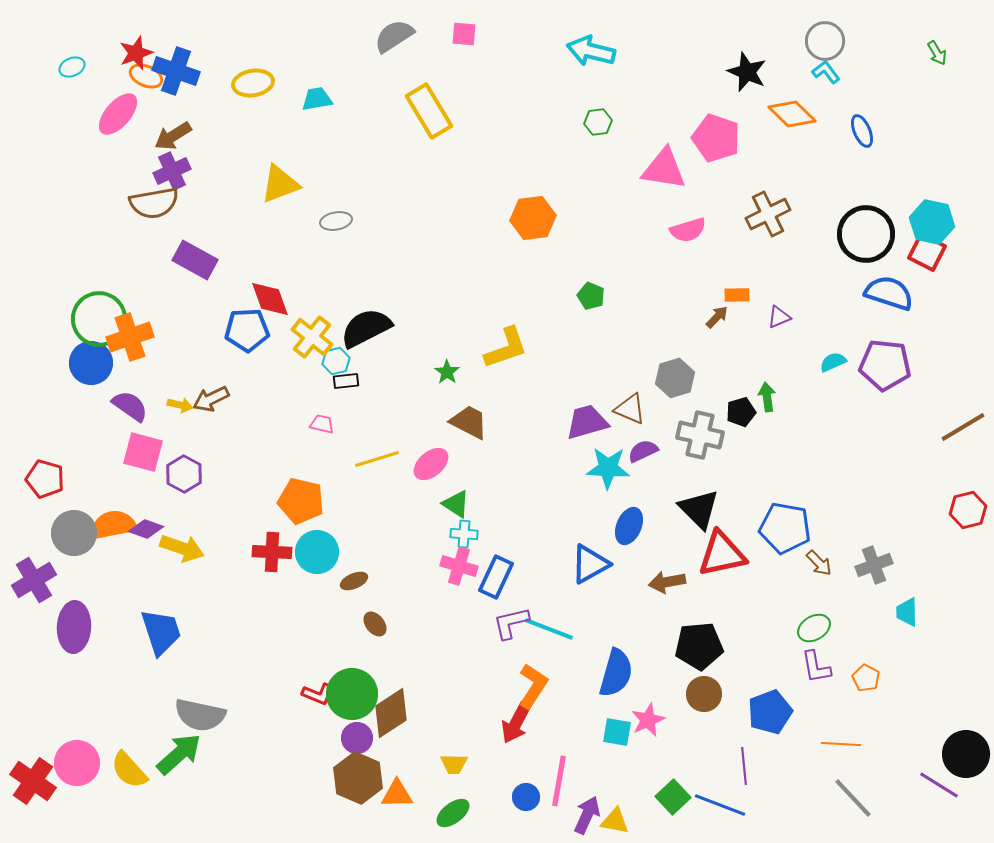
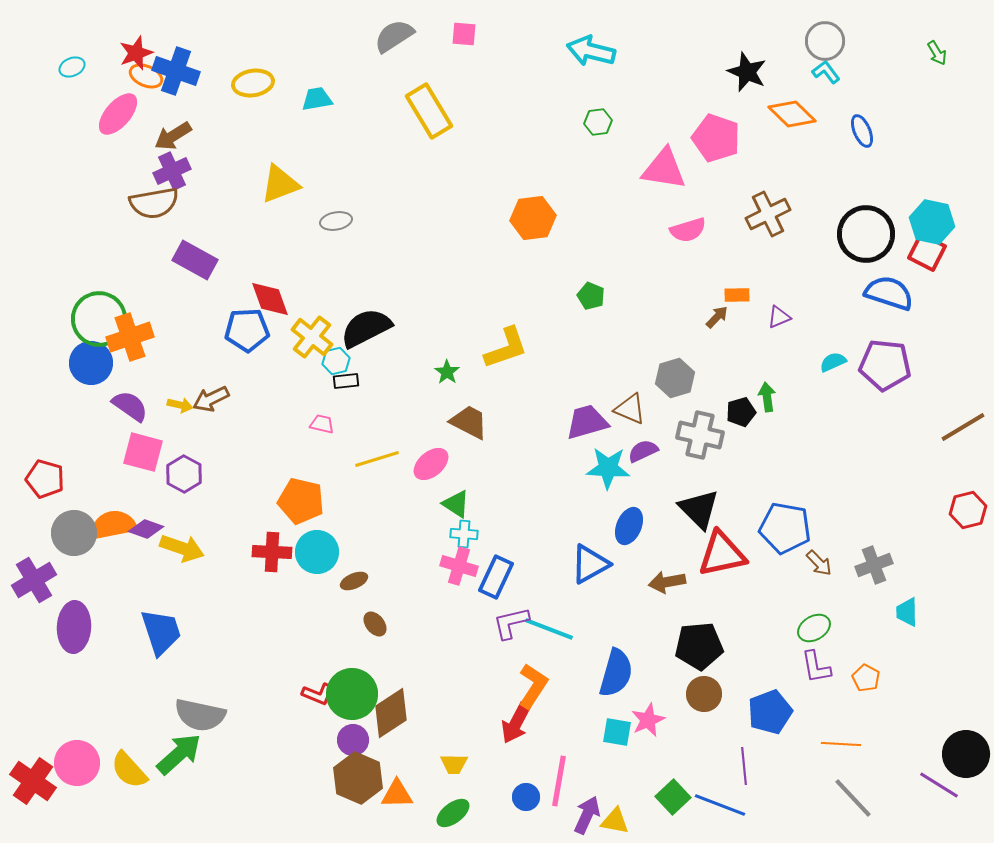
purple circle at (357, 738): moved 4 px left, 2 px down
